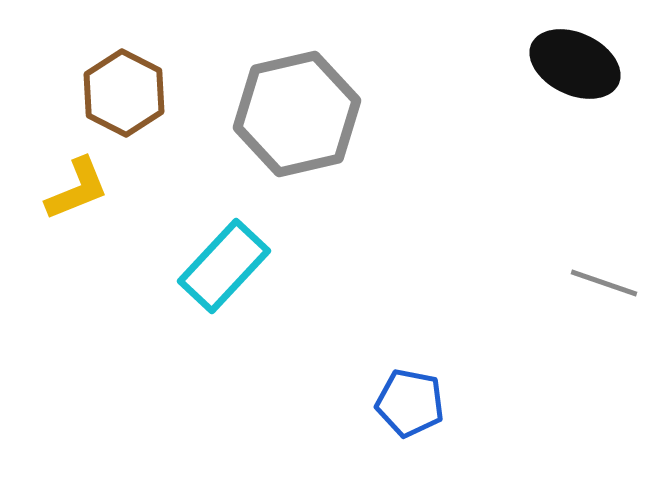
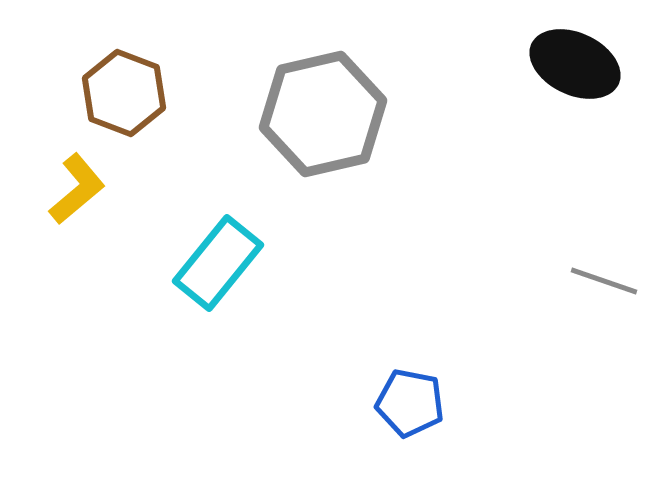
brown hexagon: rotated 6 degrees counterclockwise
gray hexagon: moved 26 px right
yellow L-shape: rotated 18 degrees counterclockwise
cyan rectangle: moved 6 px left, 3 px up; rotated 4 degrees counterclockwise
gray line: moved 2 px up
